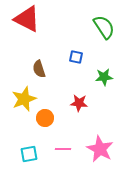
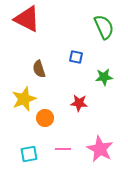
green semicircle: rotated 10 degrees clockwise
